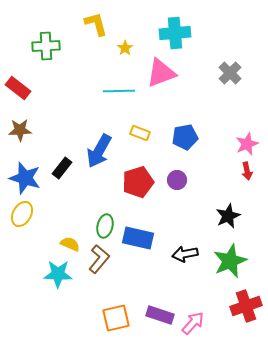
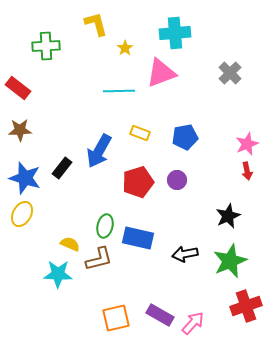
brown L-shape: rotated 36 degrees clockwise
purple rectangle: rotated 12 degrees clockwise
